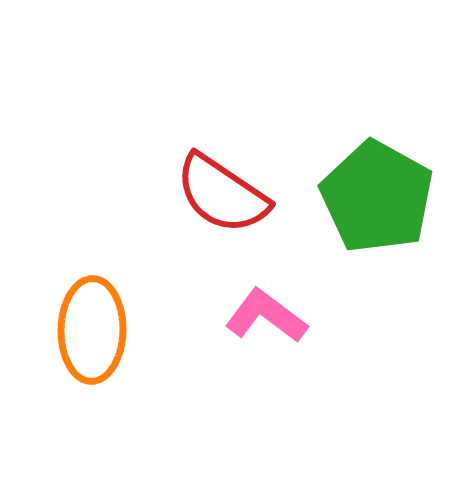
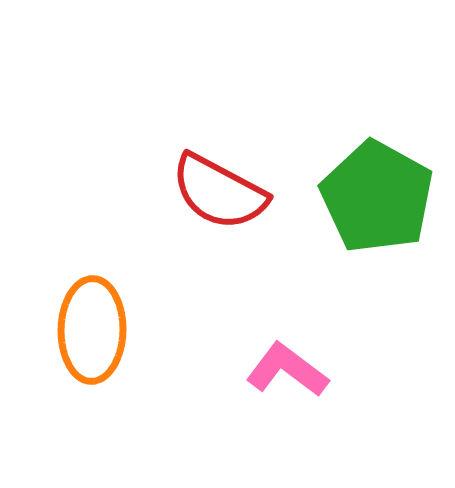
red semicircle: moved 3 px left, 2 px up; rotated 6 degrees counterclockwise
pink L-shape: moved 21 px right, 54 px down
